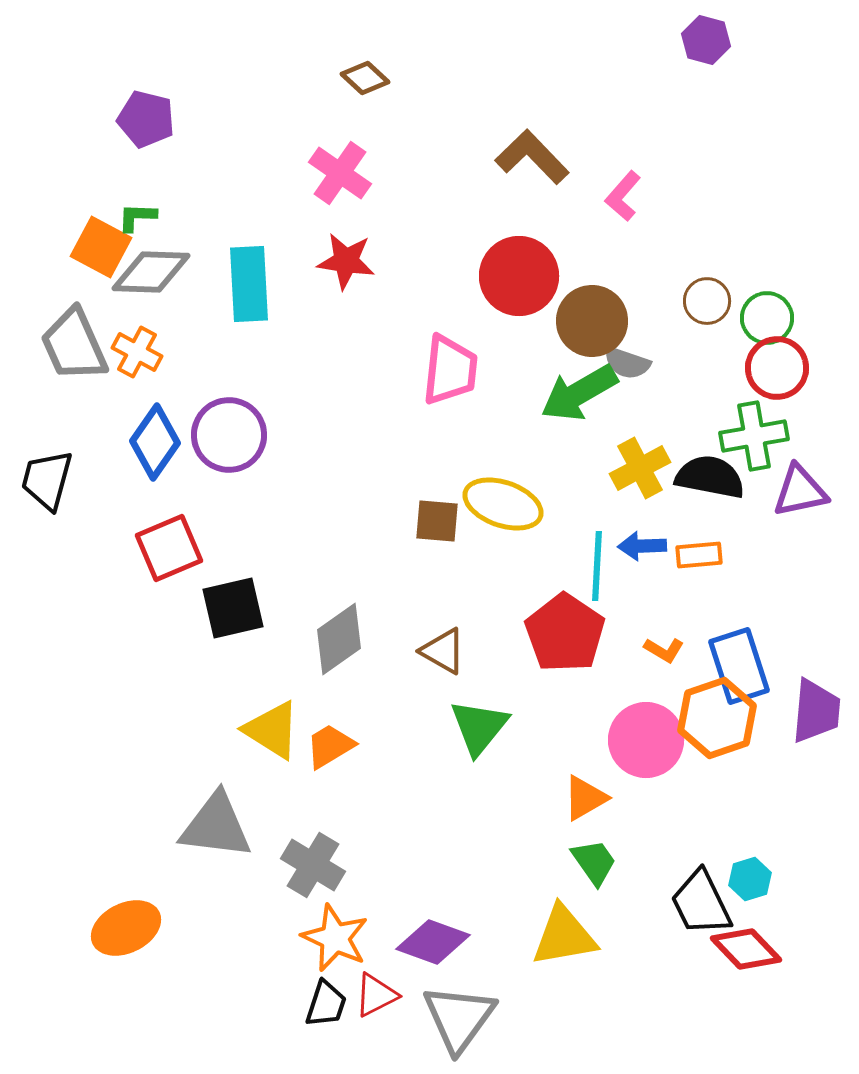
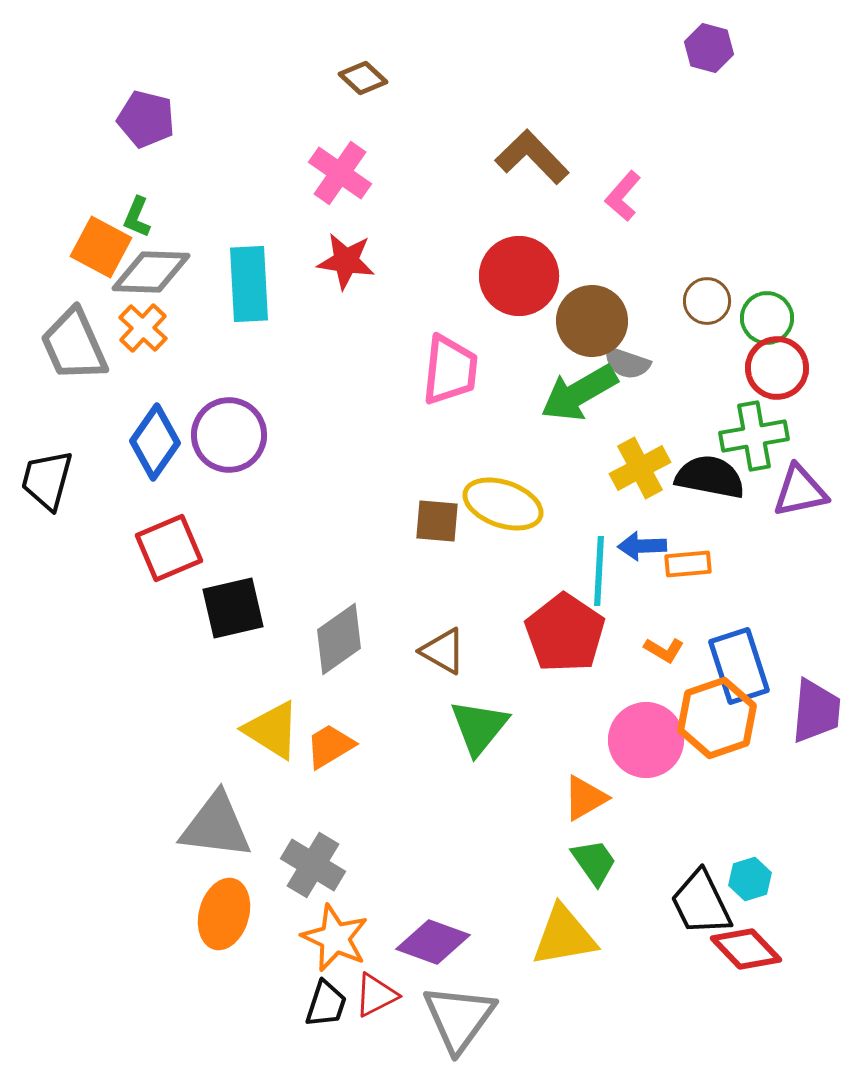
purple hexagon at (706, 40): moved 3 px right, 8 px down
brown diamond at (365, 78): moved 2 px left
green L-shape at (137, 217): rotated 69 degrees counterclockwise
orange cross at (137, 352): moved 6 px right, 24 px up; rotated 15 degrees clockwise
orange rectangle at (699, 555): moved 11 px left, 9 px down
cyan line at (597, 566): moved 2 px right, 5 px down
orange ellipse at (126, 928): moved 98 px right, 14 px up; rotated 48 degrees counterclockwise
